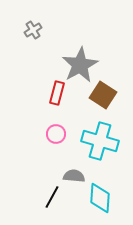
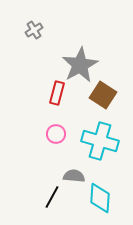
gray cross: moved 1 px right
